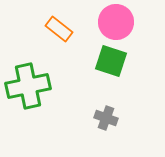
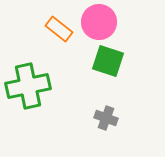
pink circle: moved 17 px left
green square: moved 3 px left
